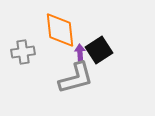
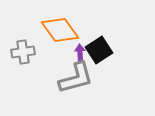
orange diamond: rotated 30 degrees counterclockwise
